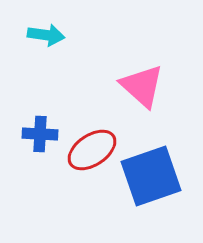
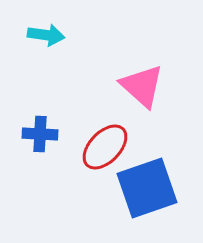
red ellipse: moved 13 px right, 3 px up; rotated 12 degrees counterclockwise
blue square: moved 4 px left, 12 px down
